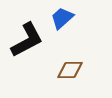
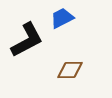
blue trapezoid: rotated 15 degrees clockwise
